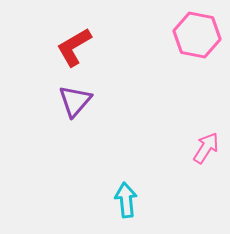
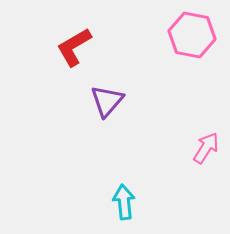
pink hexagon: moved 5 px left
purple triangle: moved 32 px right
cyan arrow: moved 2 px left, 2 px down
